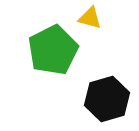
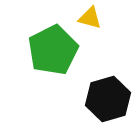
black hexagon: moved 1 px right
